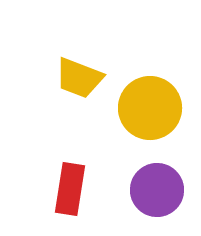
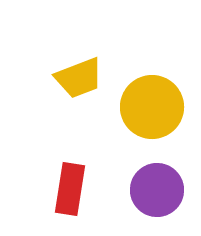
yellow trapezoid: rotated 42 degrees counterclockwise
yellow circle: moved 2 px right, 1 px up
